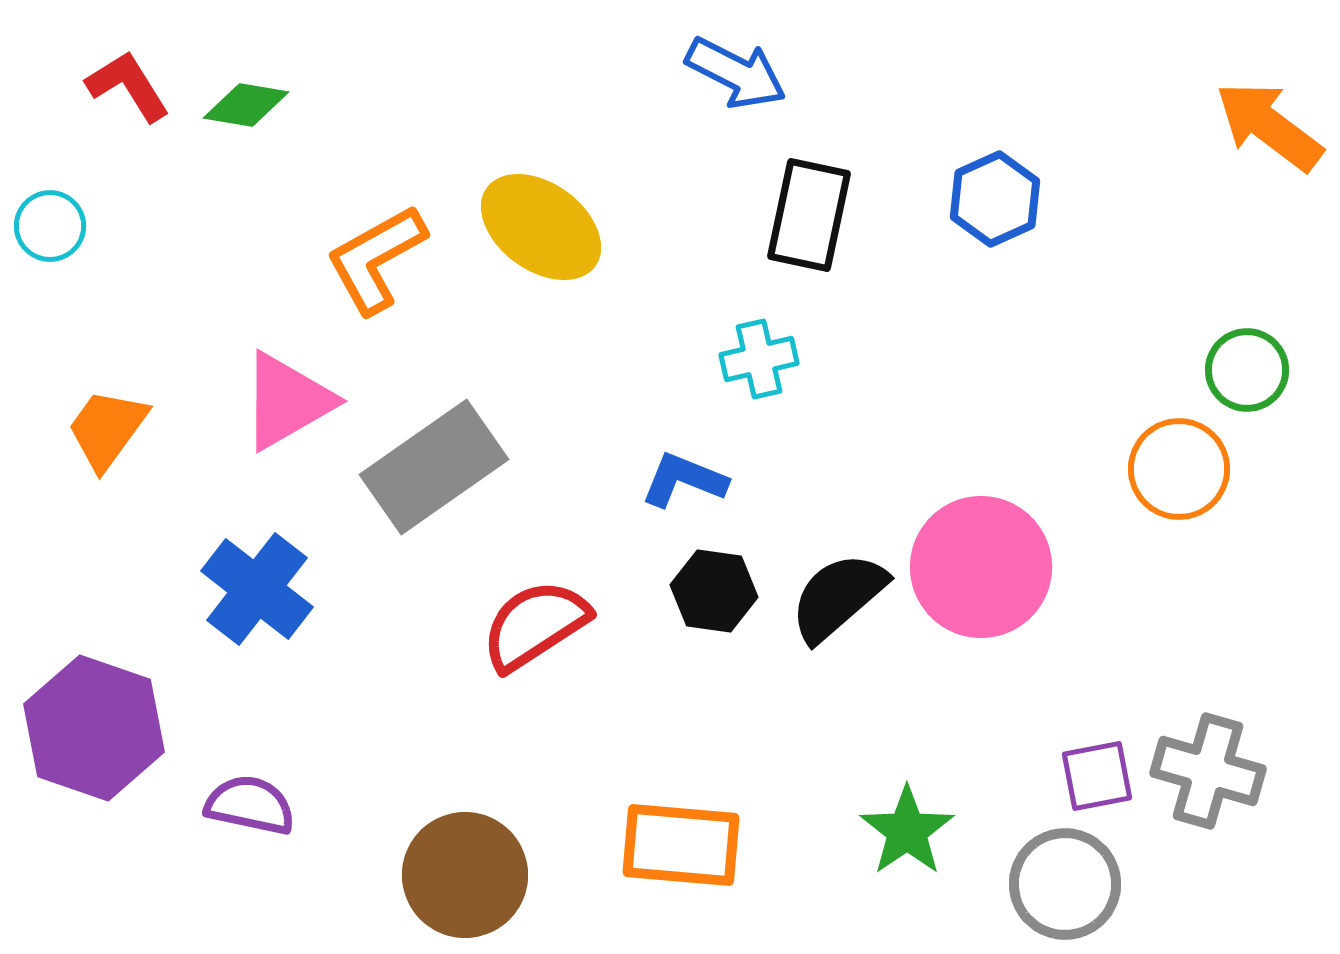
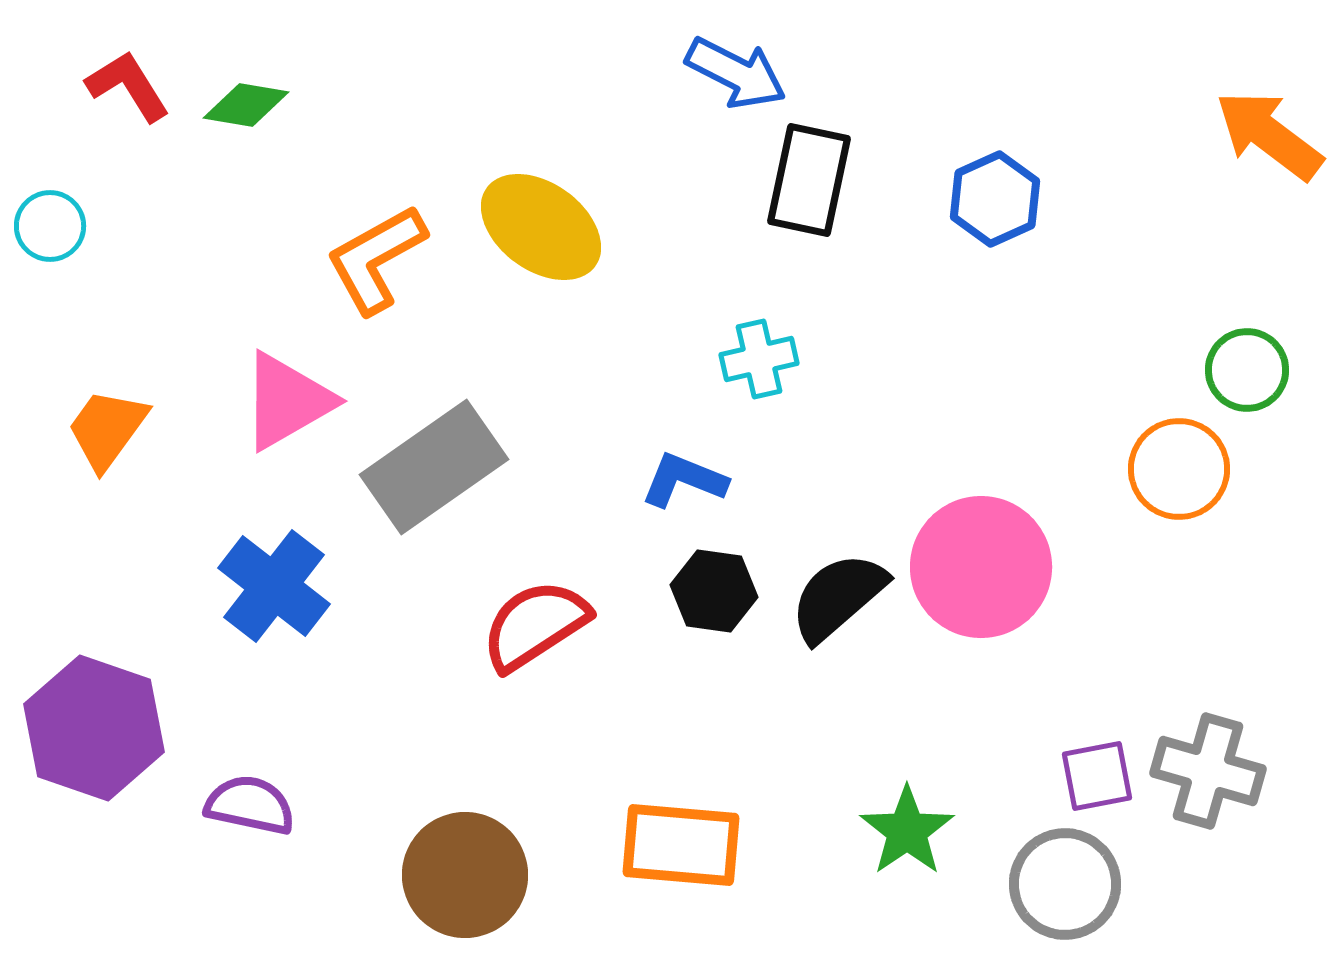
orange arrow: moved 9 px down
black rectangle: moved 35 px up
blue cross: moved 17 px right, 3 px up
